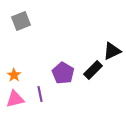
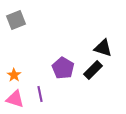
gray square: moved 5 px left, 1 px up
black triangle: moved 9 px left, 3 px up; rotated 42 degrees clockwise
purple pentagon: moved 5 px up
pink triangle: rotated 30 degrees clockwise
